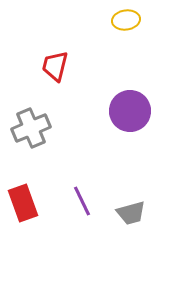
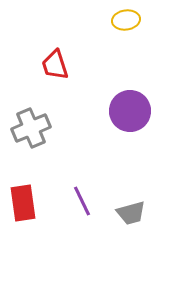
red trapezoid: moved 1 px up; rotated 32 degrees counterclockwise
red rectangle: rotated 12 degrees clockwise
